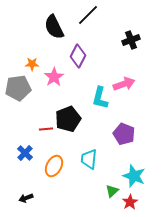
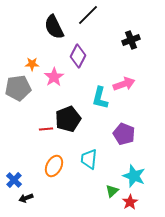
blue cross: moved 11 px left, 27 px down
